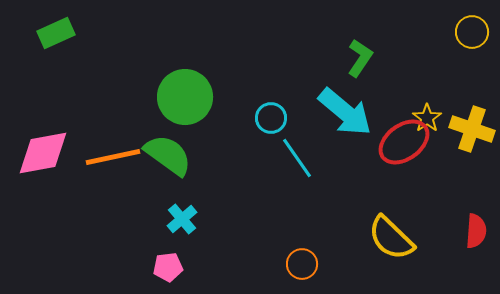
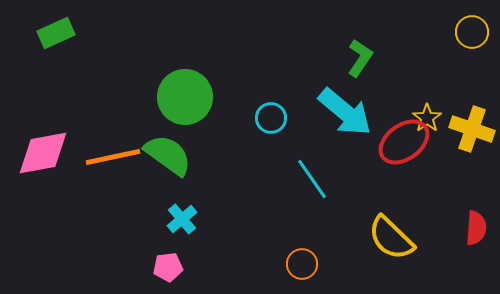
cyan line: moved 15 px right, 21 px down
red semicircle: moved 3 px up
